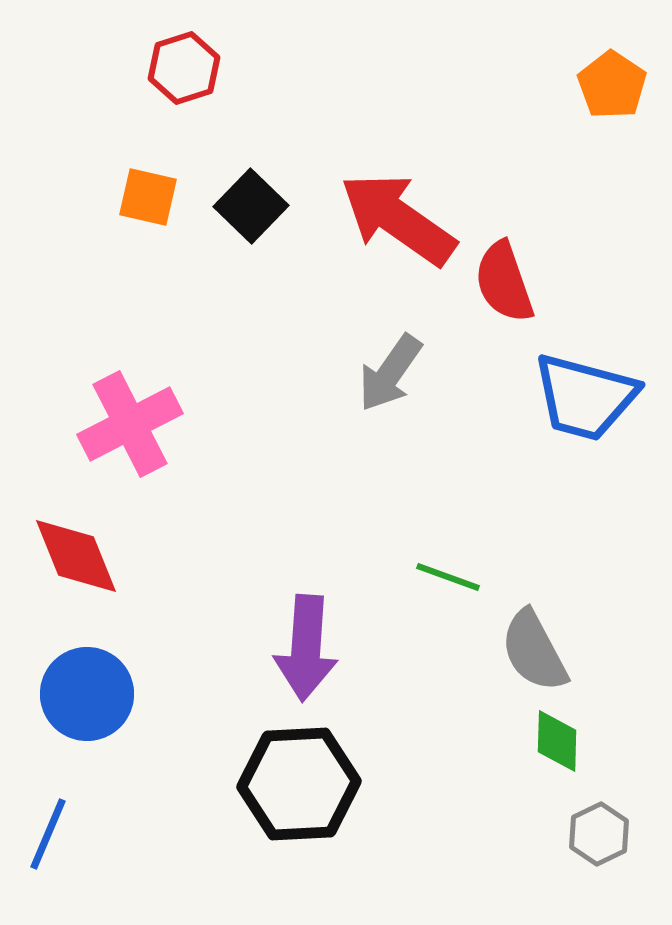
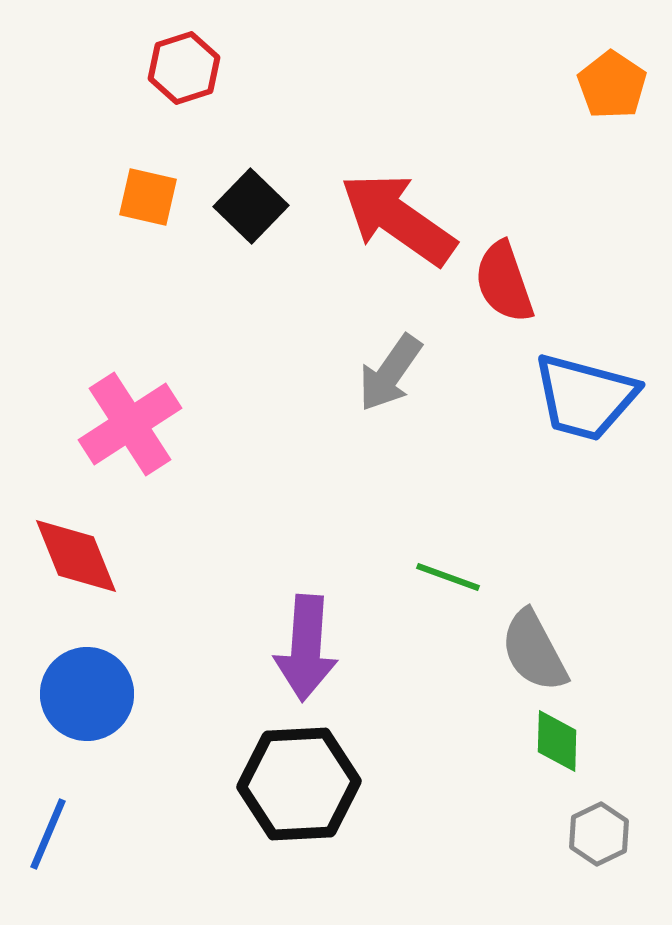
pink cross: rotated 6 degrees counterclockwise
